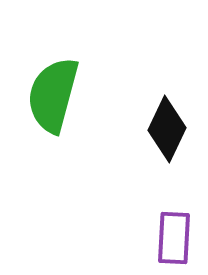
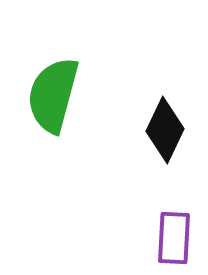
black diamond: moved 2 px left, 1 px down
